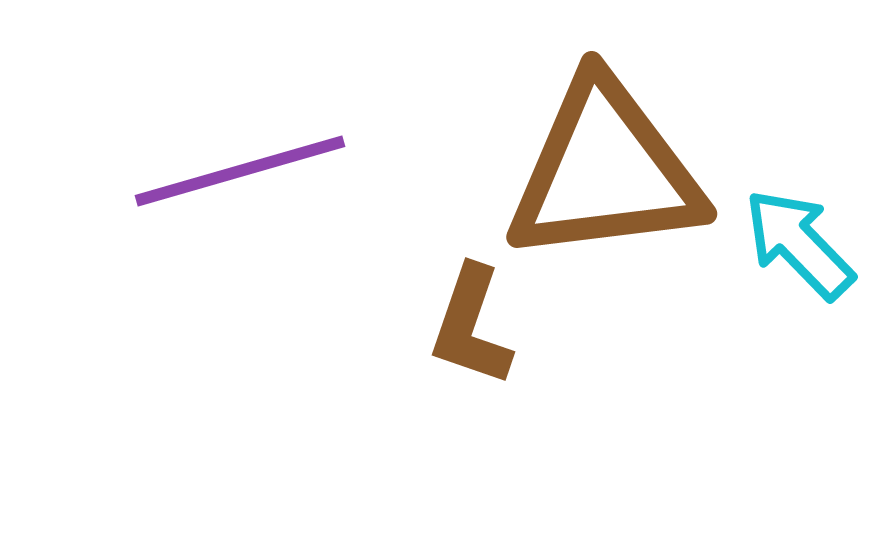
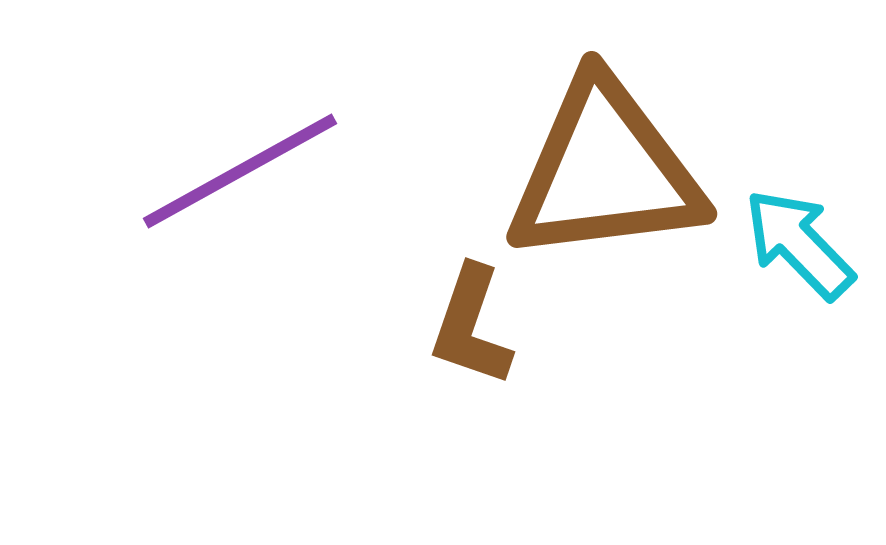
purple line: rotated 13 degrees counterclockwise
